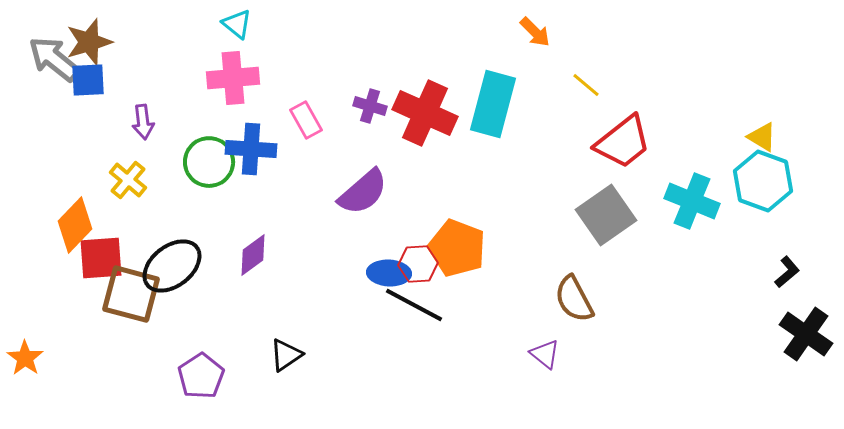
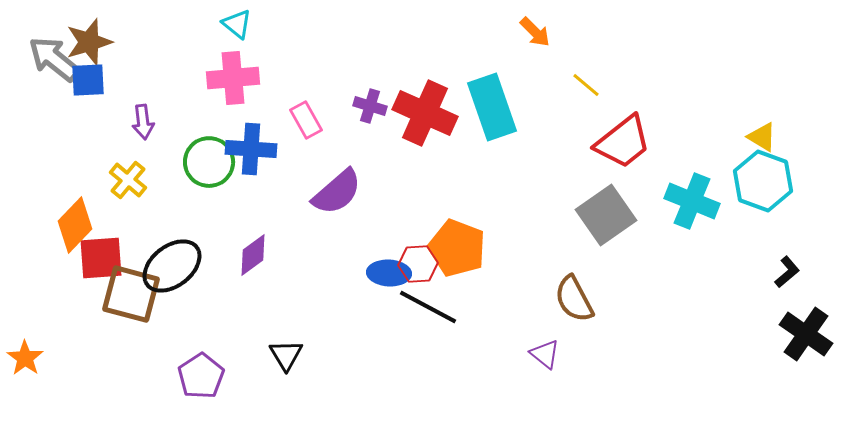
cyan rectangle: moved 1 px left, 3 px down; rotated 34 degrees counterclockwise
purple semicircle: moved 26 px left
black line: moved 14 px right, 2 px down
black triangle: rotated 27 degrees counterclockwise
